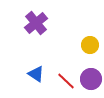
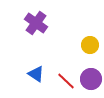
purple cross: rotated 15 degrees counterclockwise
